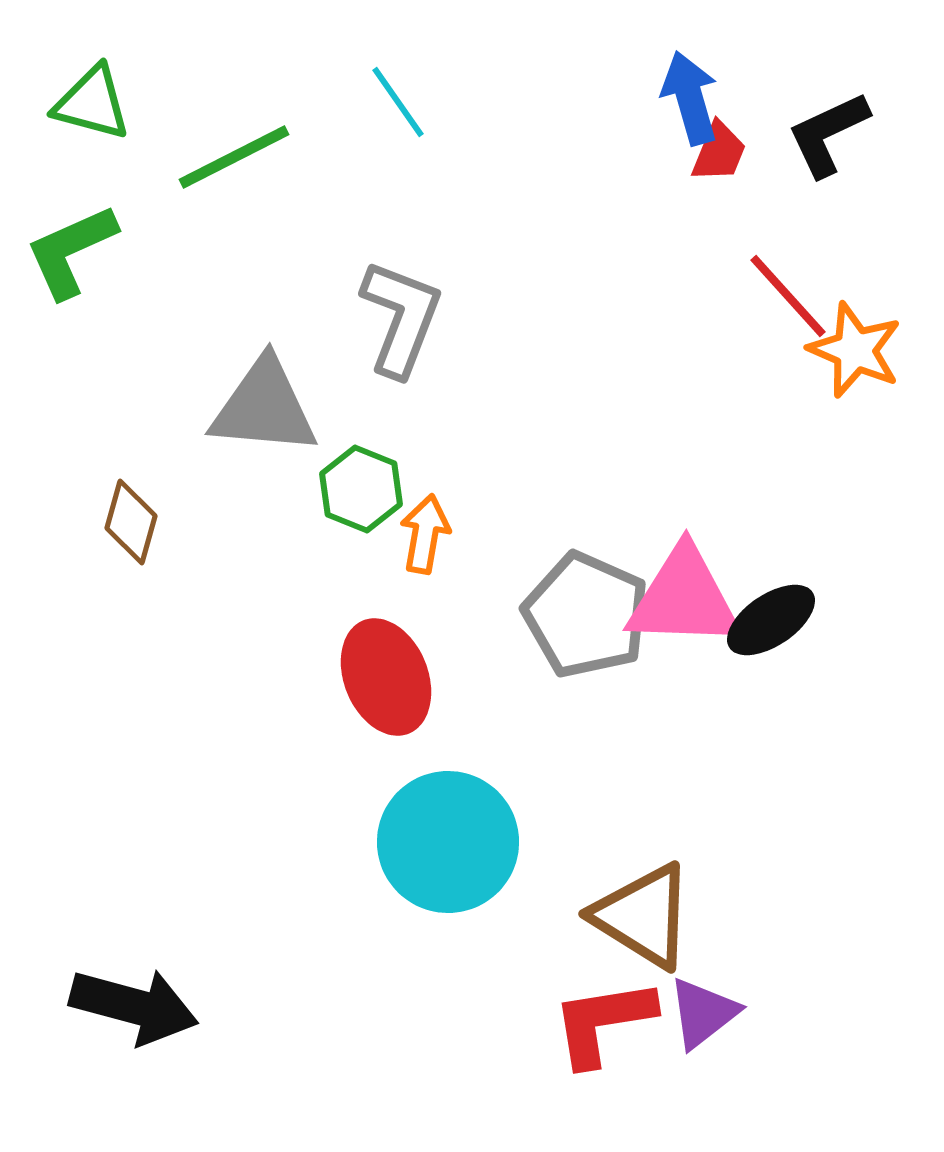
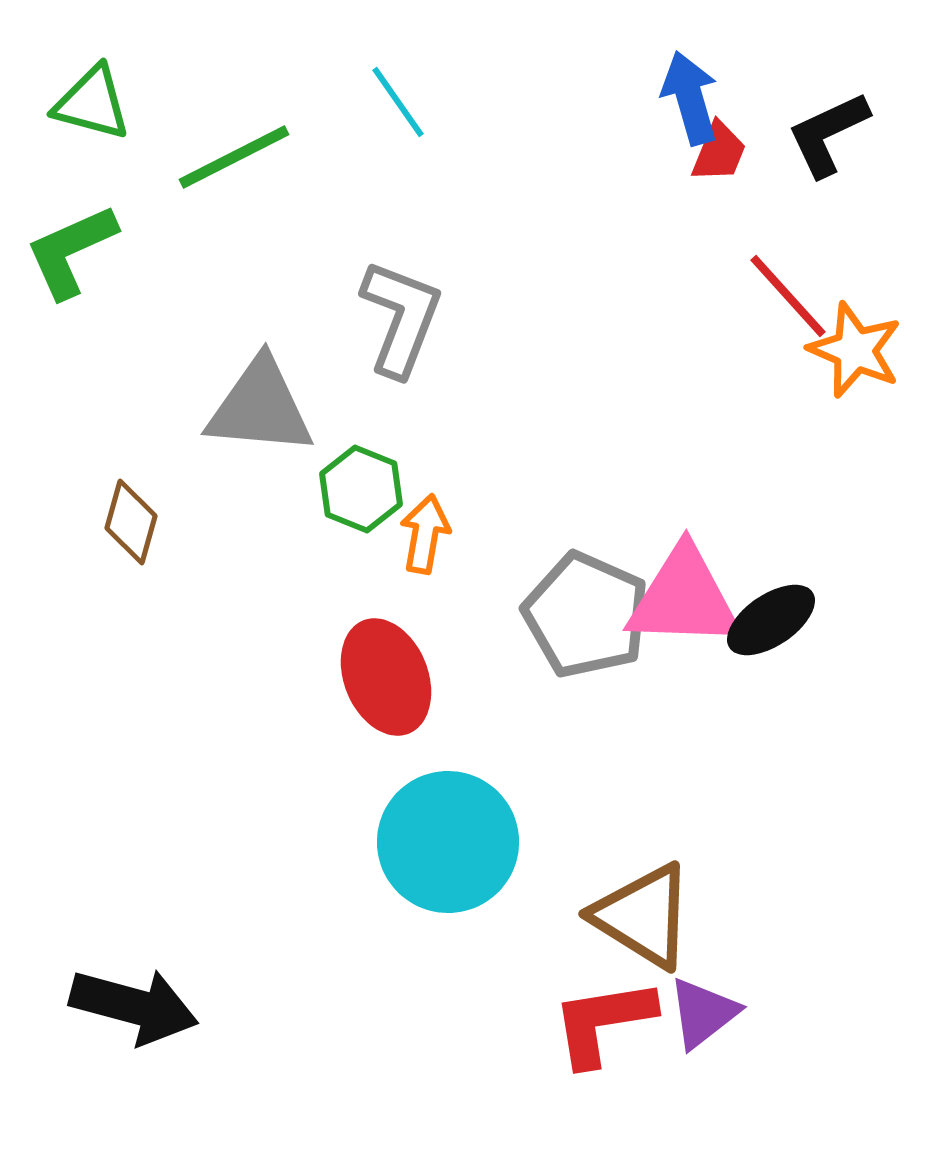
gray triangle: moved 4 px left
